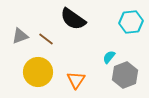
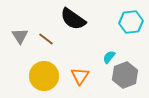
gray triangle: rotated 42 degrees counterclockwise
yellow circle: moved 6 px right, 4 px down
orange triangle: moved 4 px right, 4 px up
